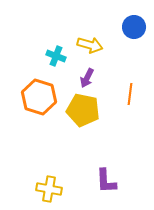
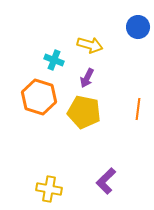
blue circle: moved 4 px right
cyan cross: moved 2 px left, 4 px down
orange line: moved 8 px right, 15 px down
yellow pentagon: moved 1 px right, 2 px down
purple L-shape: rotated 48 degrees clockwise
